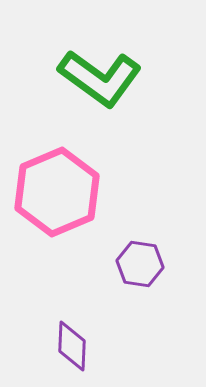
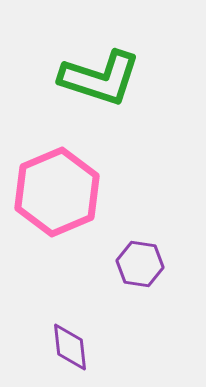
green L-shape: rotated 18 degrees counterclockwise
purple diamond: moved 2 px left, 1 px down; rotated 9 degrees counterclockwise
